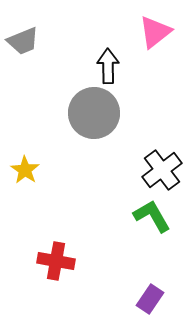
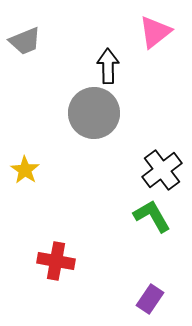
gray trapezoid: moved 2 px right
